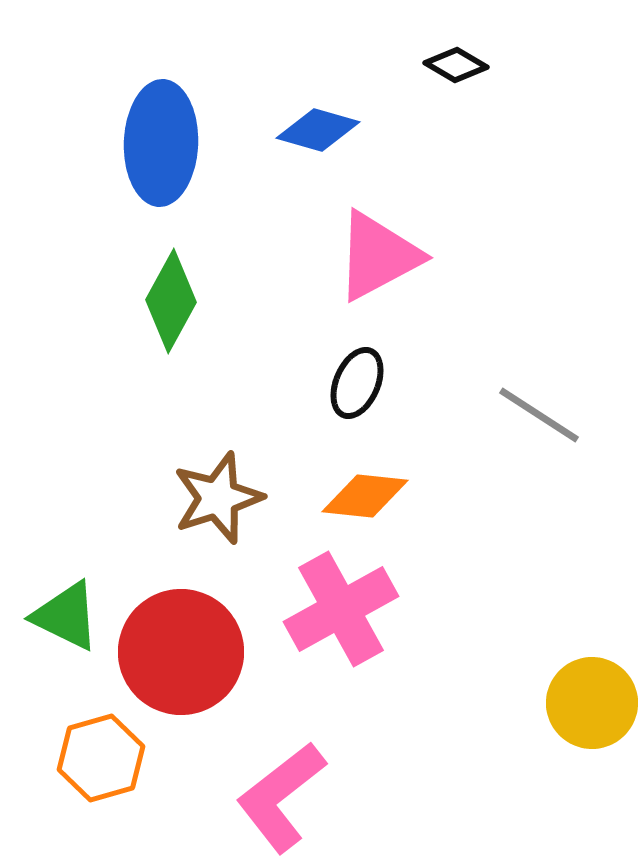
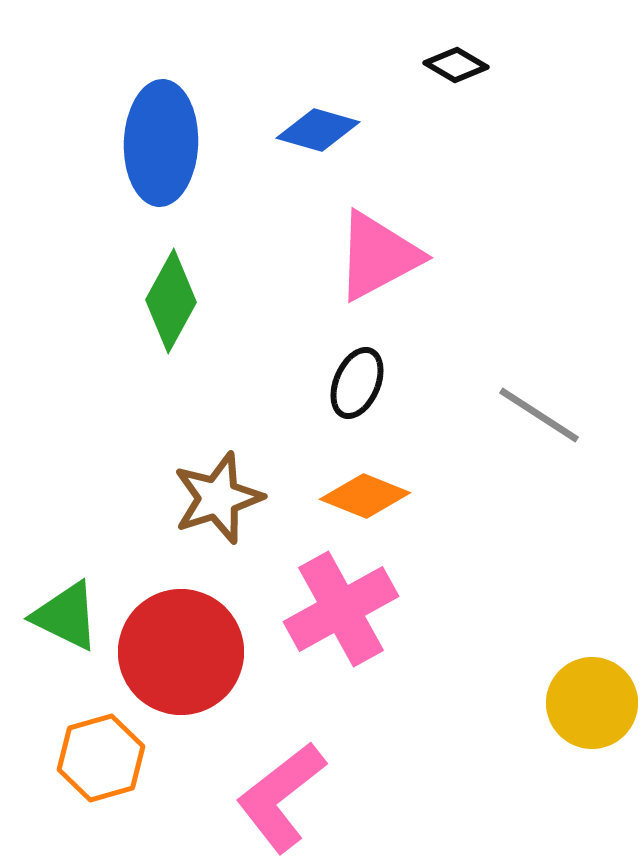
orange diamond: rotated 16 degrees clockwise
